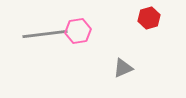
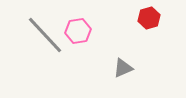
gray line: moved 1 px down; rotated 54 degrees clockwise
